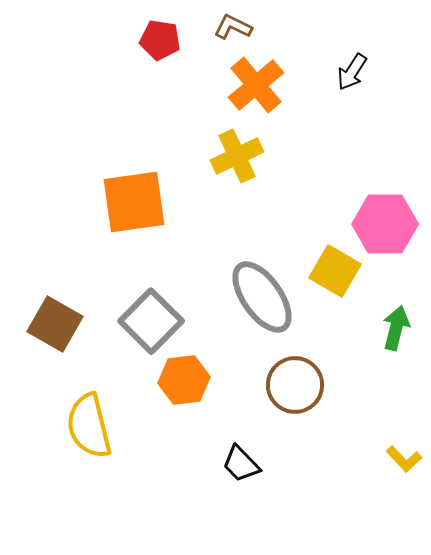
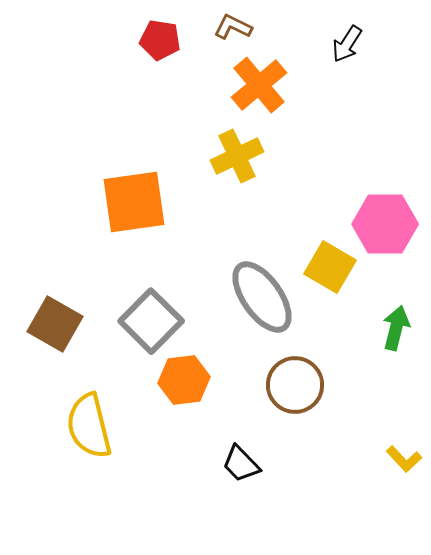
black arrow: moved 5 px left, 28 px up
orange cross: moved 3 px right
yellow square: moved 5 px left, 4 px up
